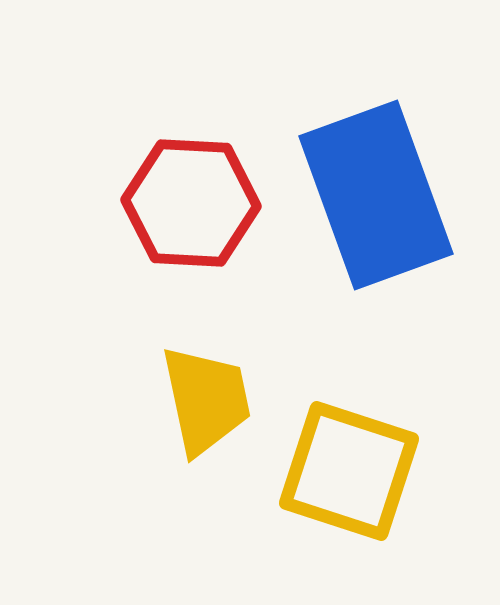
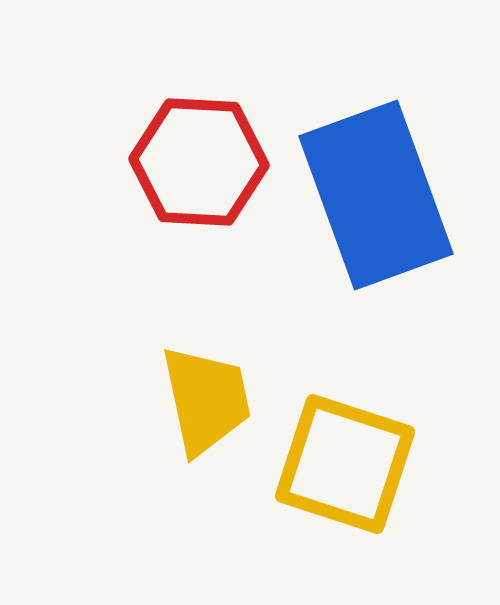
red hexagon: moved 8 px right, 41 px up
yellow square: moved 4 px left, 7 px up
